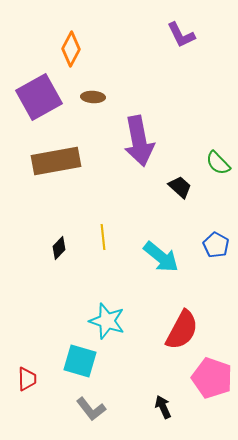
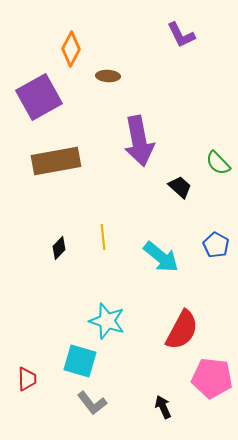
brown ellipse: moved 15 px right, 21 px up
pink pentagon: rotated 12 degrees counterclockwise
gray L-shape: moved 1 px right, 6 px up
